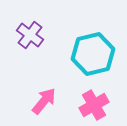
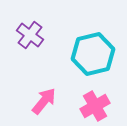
pink cross: moved 1 px right, 1 px down
